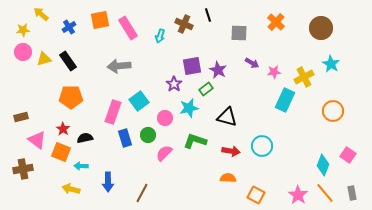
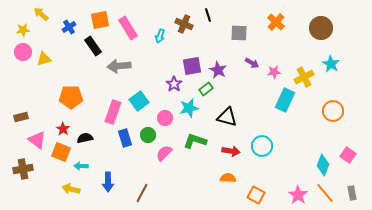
black rectangle at (68, 61): moved 25 px right, 15 px up
